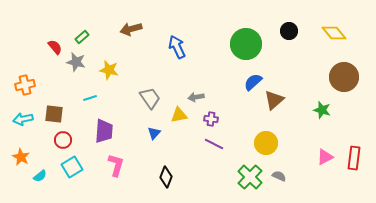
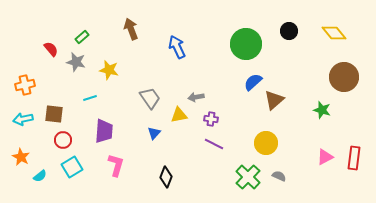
brown arrow: rotated 85 degrees clockwise
red semicircle: moved 4 px left, 2 px down
green cross: moved 2 px left
